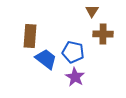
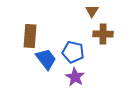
blue trapezoid: rotated 15 degrees clockwise
